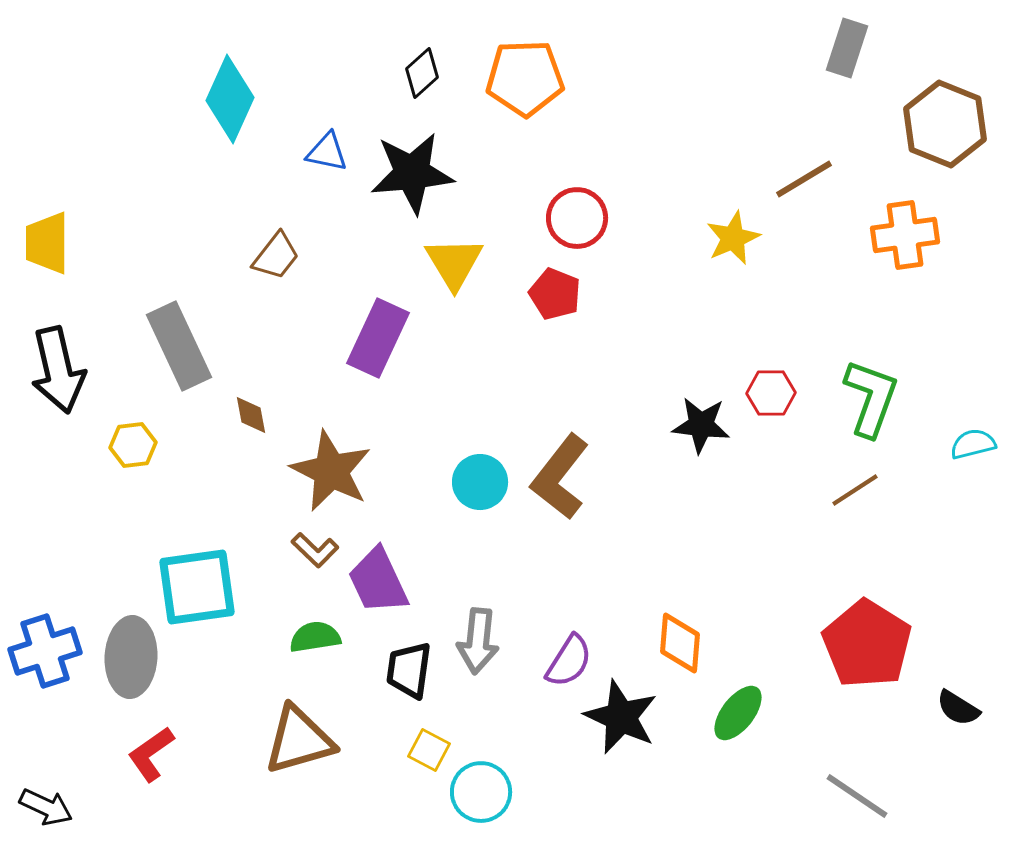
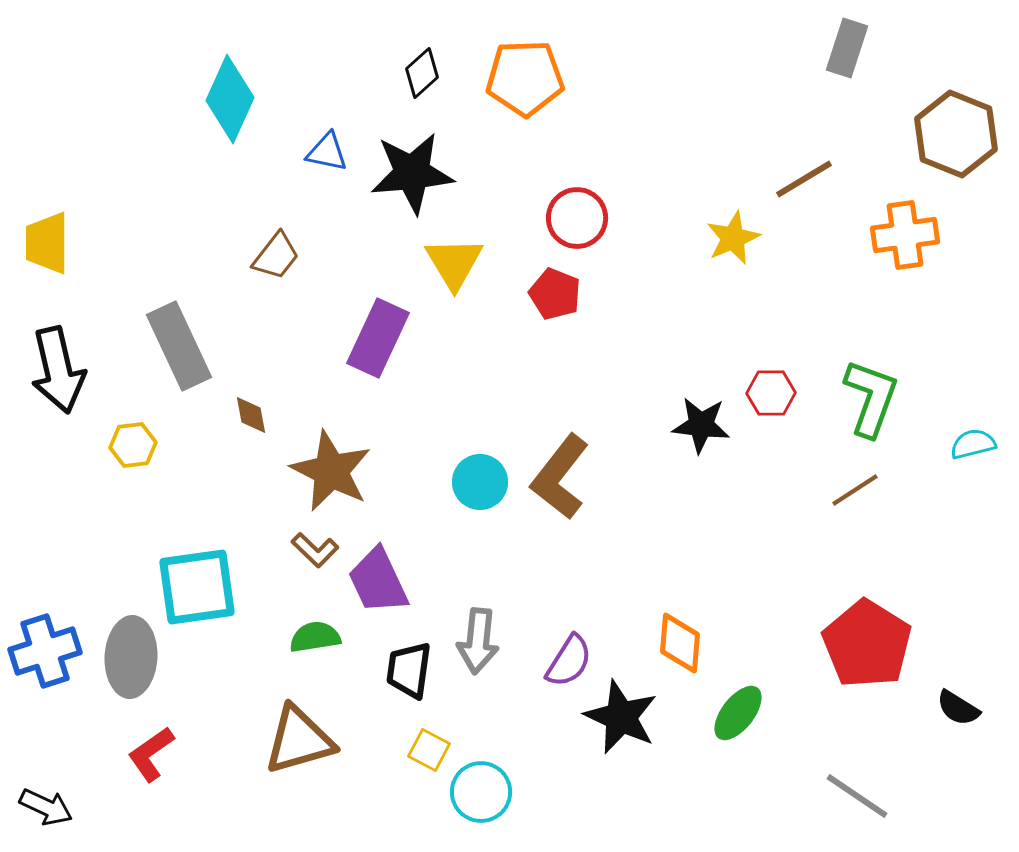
brown hexagon at (945, 124): moved 11 px right, 10 px down
